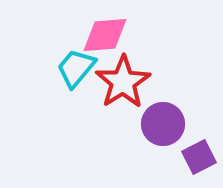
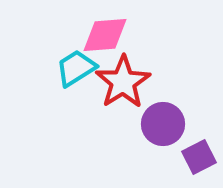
cyan trapezoid: rotated 18 degrees clockwise
